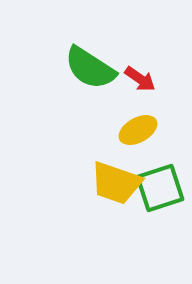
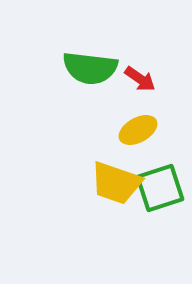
green semicircle: rotated 26 degrees counterclockwise
